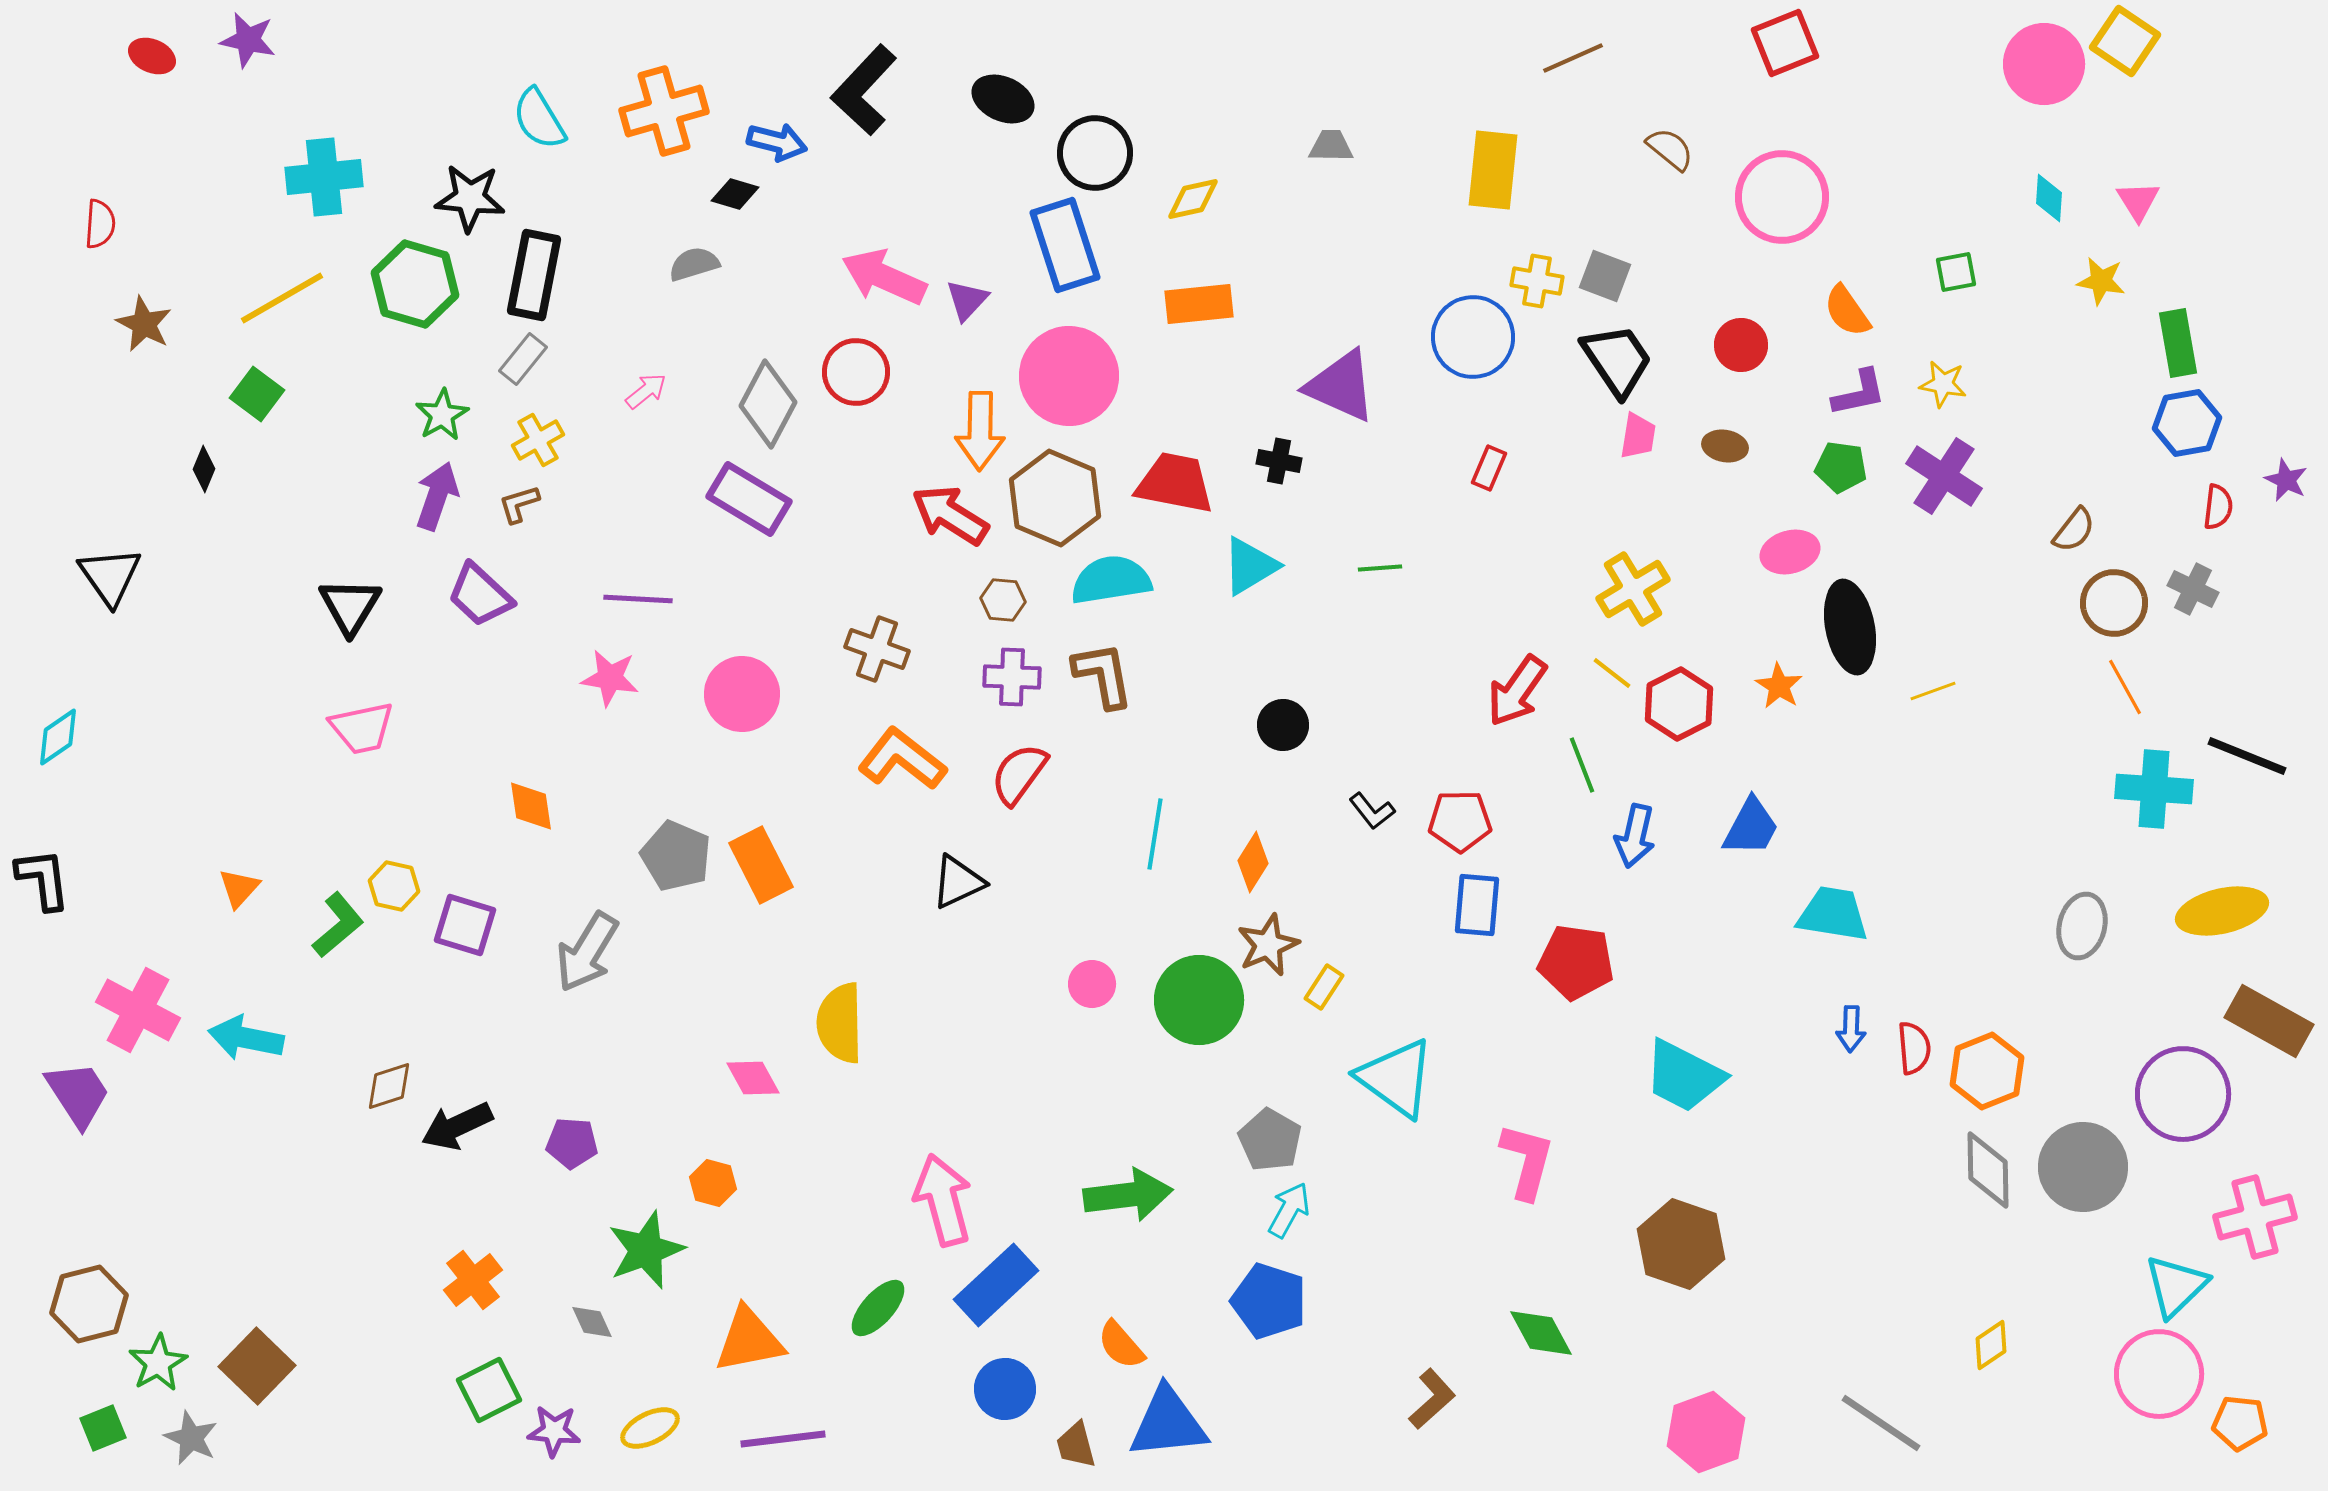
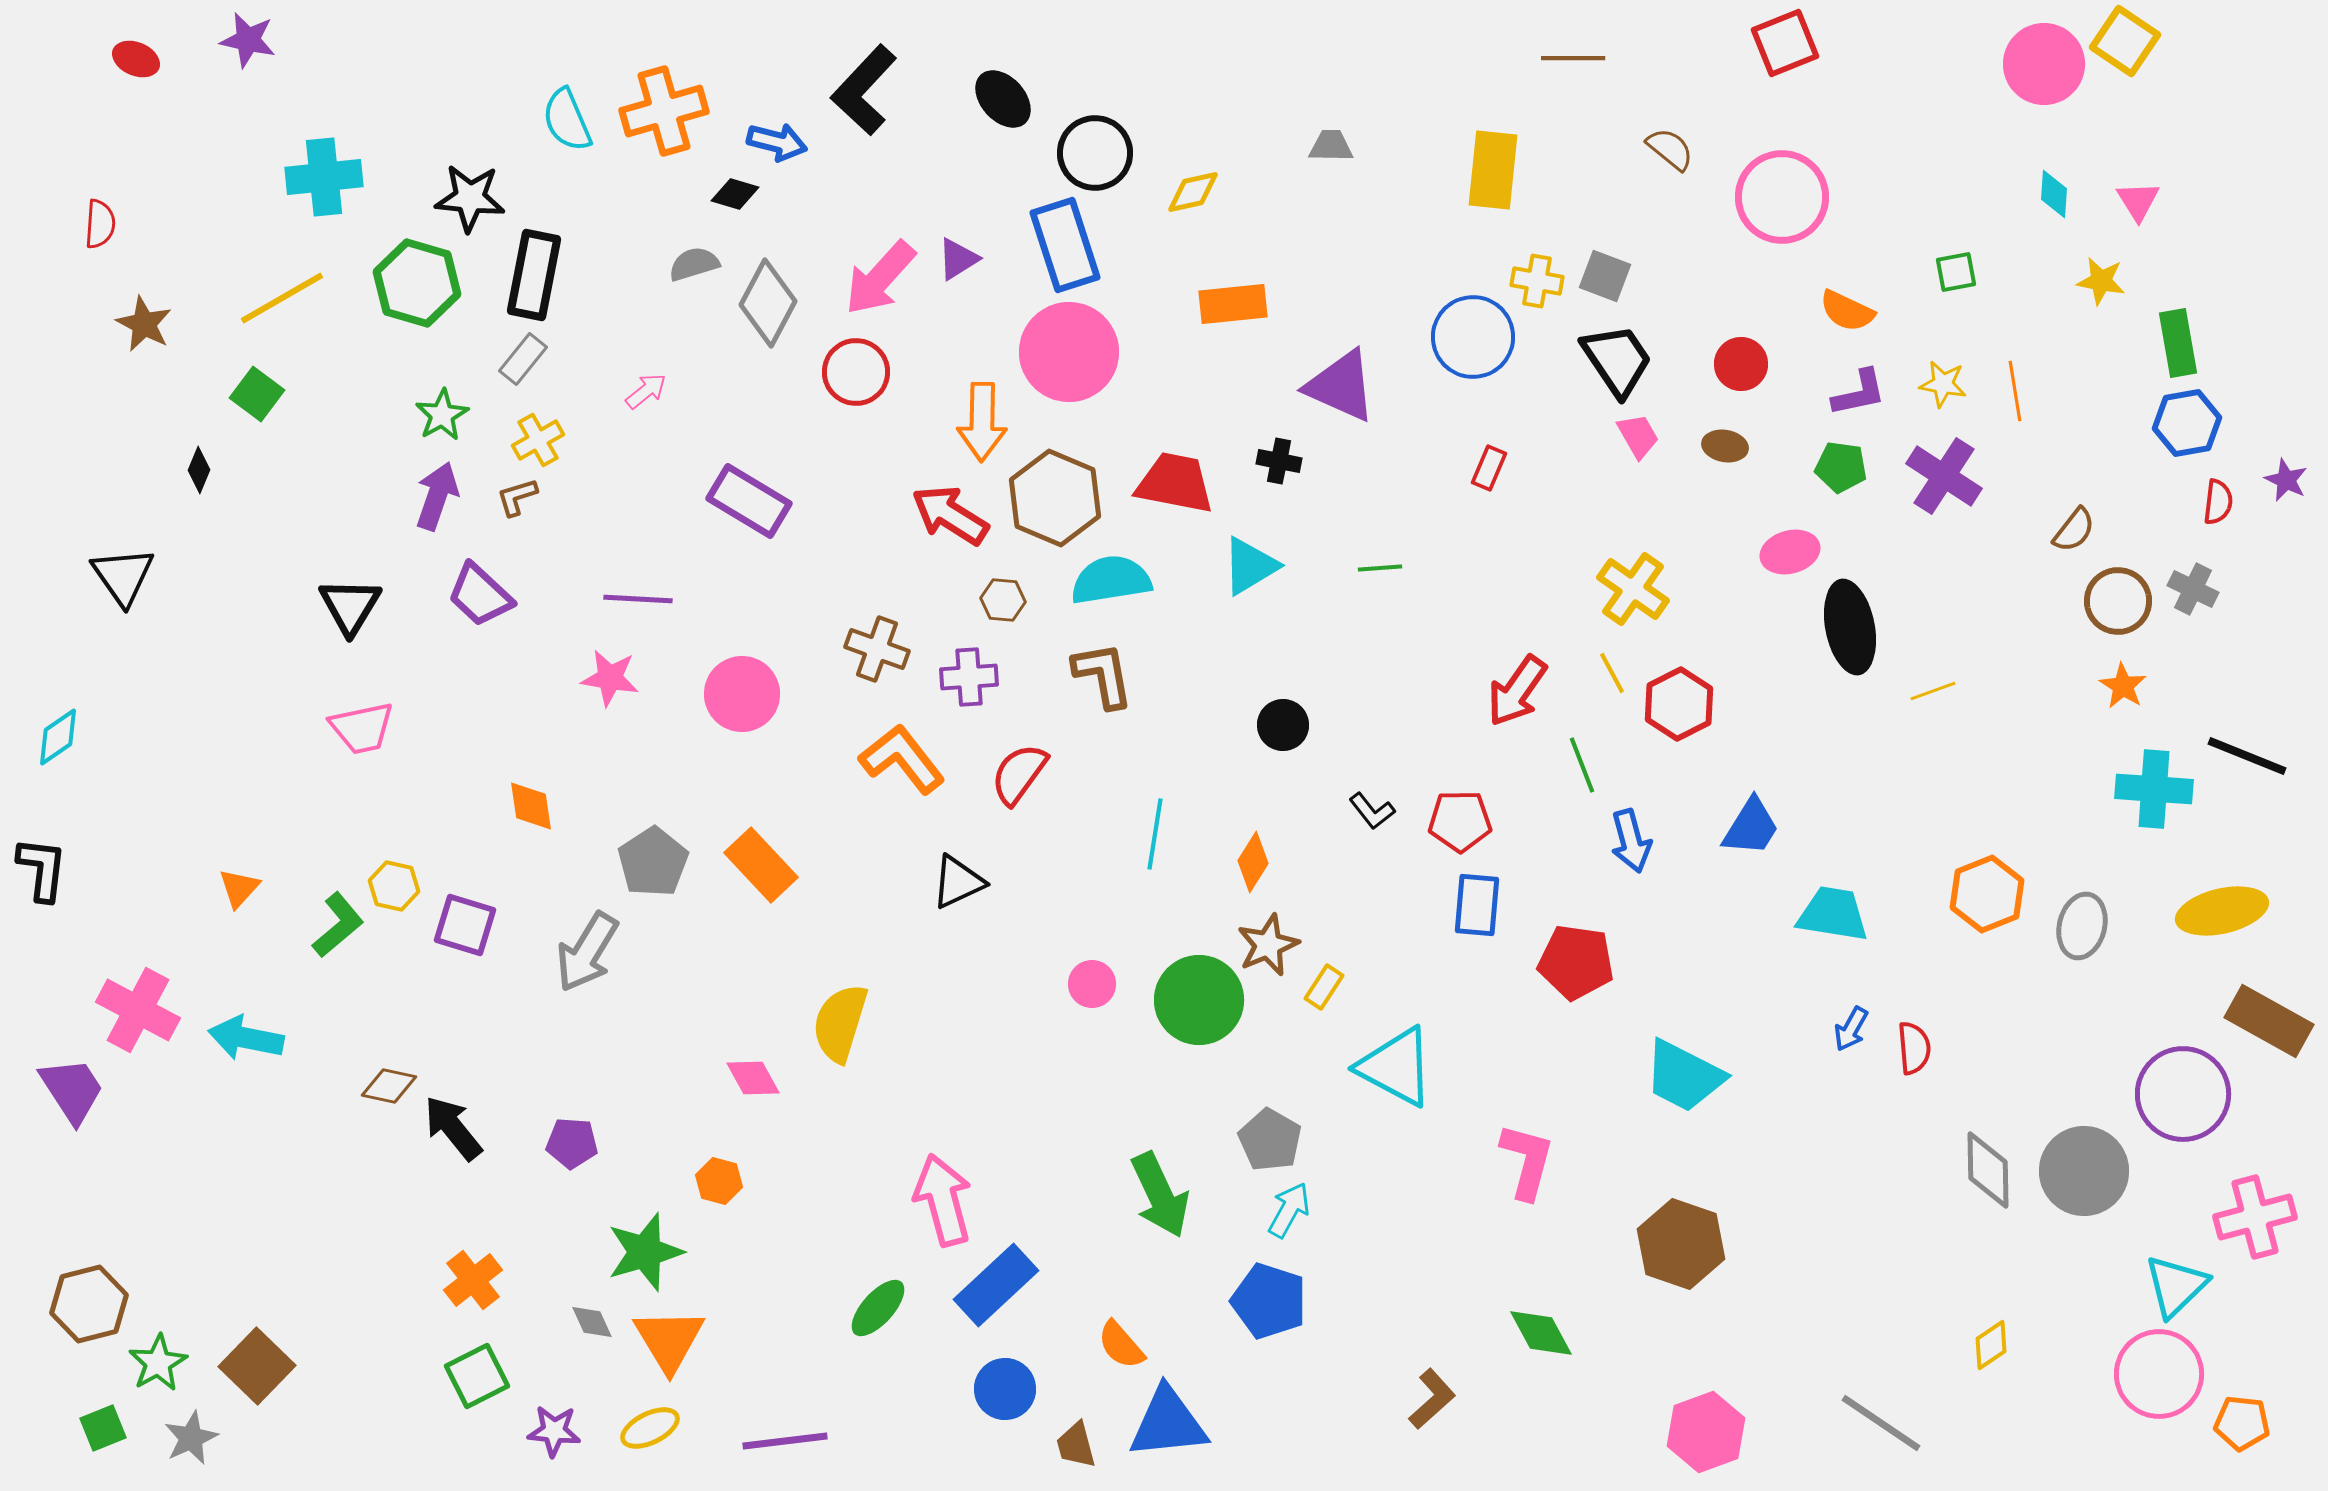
red ellipse at (152, 56): moved 16 px left, 3 px down
brown line at (1573, 58): rotated 24 degrees clockwise
black ellipse at (1003, 99): rotated 24 degrees clockwise
cyan semicircle at (539, 119): moved 28 px right, 1 px down; rotated 8 degrees clockwise
cyan diamond at (2049, 198): moved 5 px right, 4 px up
yellow diamond at (1193, 199): moved 7 px up
pink arrow at (884, 277): moved 4 px left, 1 px down; rotated 72 degrees counterclockwise
green hexagon at (415, 284): moved 2 px right, 1 px up
purple triangle at (967, 300): moved 9 px left, 41 px up; rotated 15 degrees clockwise
orange rectangle at (1199, 304): moved 34 px right
orange semicircle at (1847, 311): rotated 30 degrees counterclockwise
red circle at (1741, 345): moved 19 px down
pink circle at (1069, 376): moved 24 px up
gray diamond at (768, 404): moved 101 px up
orange arrow at (980, 431): moved 2 px right, 9 px up
pink trapezoid at (1638, 436): rotated 39 degrees counterclockwise
black diamond at (204, 469): moved 5 px left, 1 px down
purple rectangle at (749, 499): moved 2 px down
brown L-shape at (519, 504): moved 2 px left, 7 px up
red semicircle at (2218, 507): moved 5 px up
black triangle at (110, 576): moved 13 px right
yellow cross at (1633, 589): rotated 24 degrees counterclockwise
brown circle at (2114, 603): moved 4 px right, 2 px up
yellow line at (1612, 673): rotated 24 degrees clockwise
purple cross at (1012, 677): moved 43 px left; rotated 6 degrees counterclockwise
orange star at (1779, 686): moved 344 px right
orange line at (2125, 687): moved 110 px left, 296 px up; rotated 20 degrees clockwise
orange L-shape at (902, 759): rotated 14 degrees clockwise
blue trapezoid at (1751, 827): rotated 4 degrees clockwise
blue arrow at (1635, 836): moved 4 px left, 5 px down; rotated 28 degrees counterclockwise
gray pentagon at (676, 856): moved 23 px left, 6 px down; rotated 16 degrees clockwise
orange rectangle at (761, 865): rotated 16 degrees counterclockwise
black L-shape at (43, 879): moved 1 px left, 10 px up; rotated 14 degrees clockwise
yellow semicircle at (840, 1023): rotated 18 degrees clockwise
blue arrow at (1851, 1029): rotated 27 degrees clockwise
orange hexagon at (1987, 1071): moved 177 px up
cyan triangle at (1396, 1078): moved 11 px up; rotated 8 degrees counterclockwise
brown diamond at (389, 1086): rotated 30 degrees clockwise
purple trapezoid at (78, 1094): moved 6 px left, 4 px up
black arrow at (457, 1126): moved 4 px left, 2 px down; rotated 76 degrees clockwise
gray circle at (2083, 1167): moved 1 px right, 4 px down
orange hexagon at (713, 1183): moved 6 px right, 2 px up
green arrow at (1128, 1195): moved 32 px right; rotated 72 degrees clockwise
green star at (646, 1250): moved 1 px left, 2 px down; rotated 4 degrees clockwise
orange triangle at (749, 1340): moved 80 px left; rotated 50 degrees counterclockwise
green square at (489, 1390): moved 12 px left, 14 px up
orange pentagon at (2240, 1423): moved 2 px right
gray star at (191, 1438): rotated 22 degrees clockwise
purple line at (783, 1439): moved 2 px right, 2 px down
